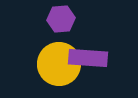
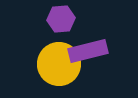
purple rectangle: moved 7 px up; rotated 18 degrees counterclockwise
